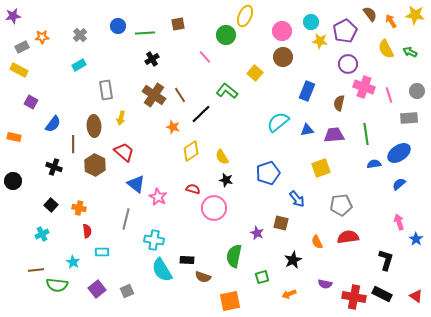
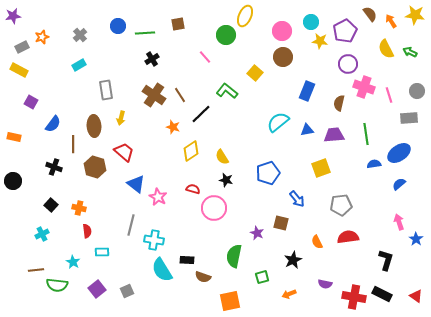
orange star at (42, 37): rotated 16 degrees counterclockwise
brown hexagon at (95, 165): moved 2 px down; rotated 10 degrees counterclockwise
gray line at (126, 219): moved 5 px right, 6 px down
